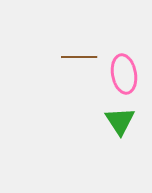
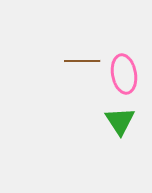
brown line: moved 3 px right, 4 px down
